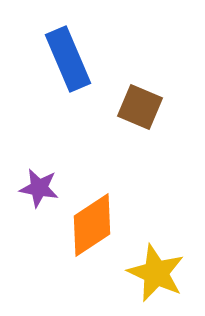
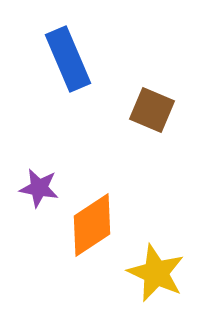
brown square: moved 12 px right, 3 px down
